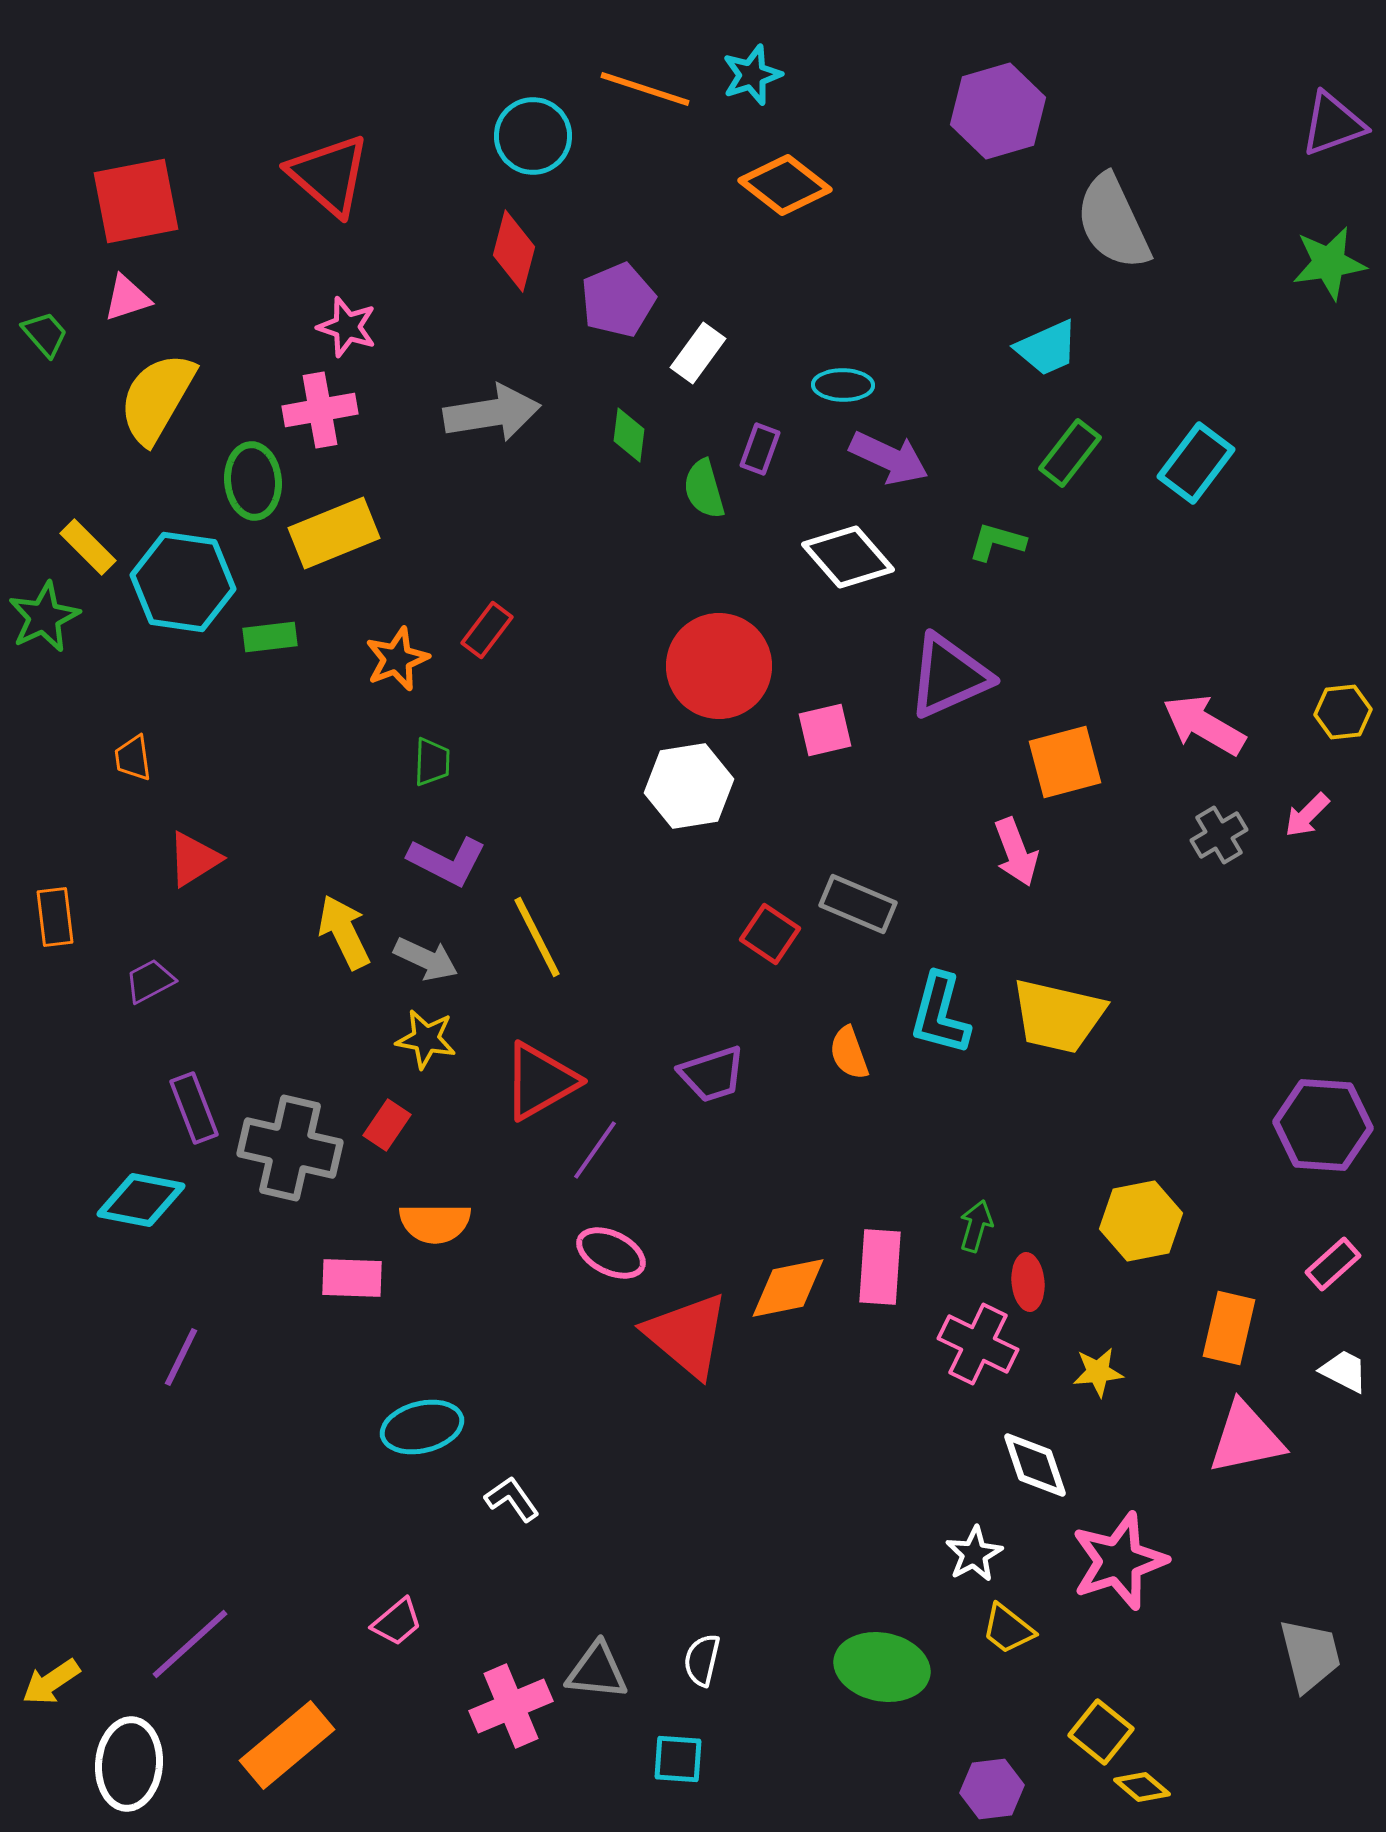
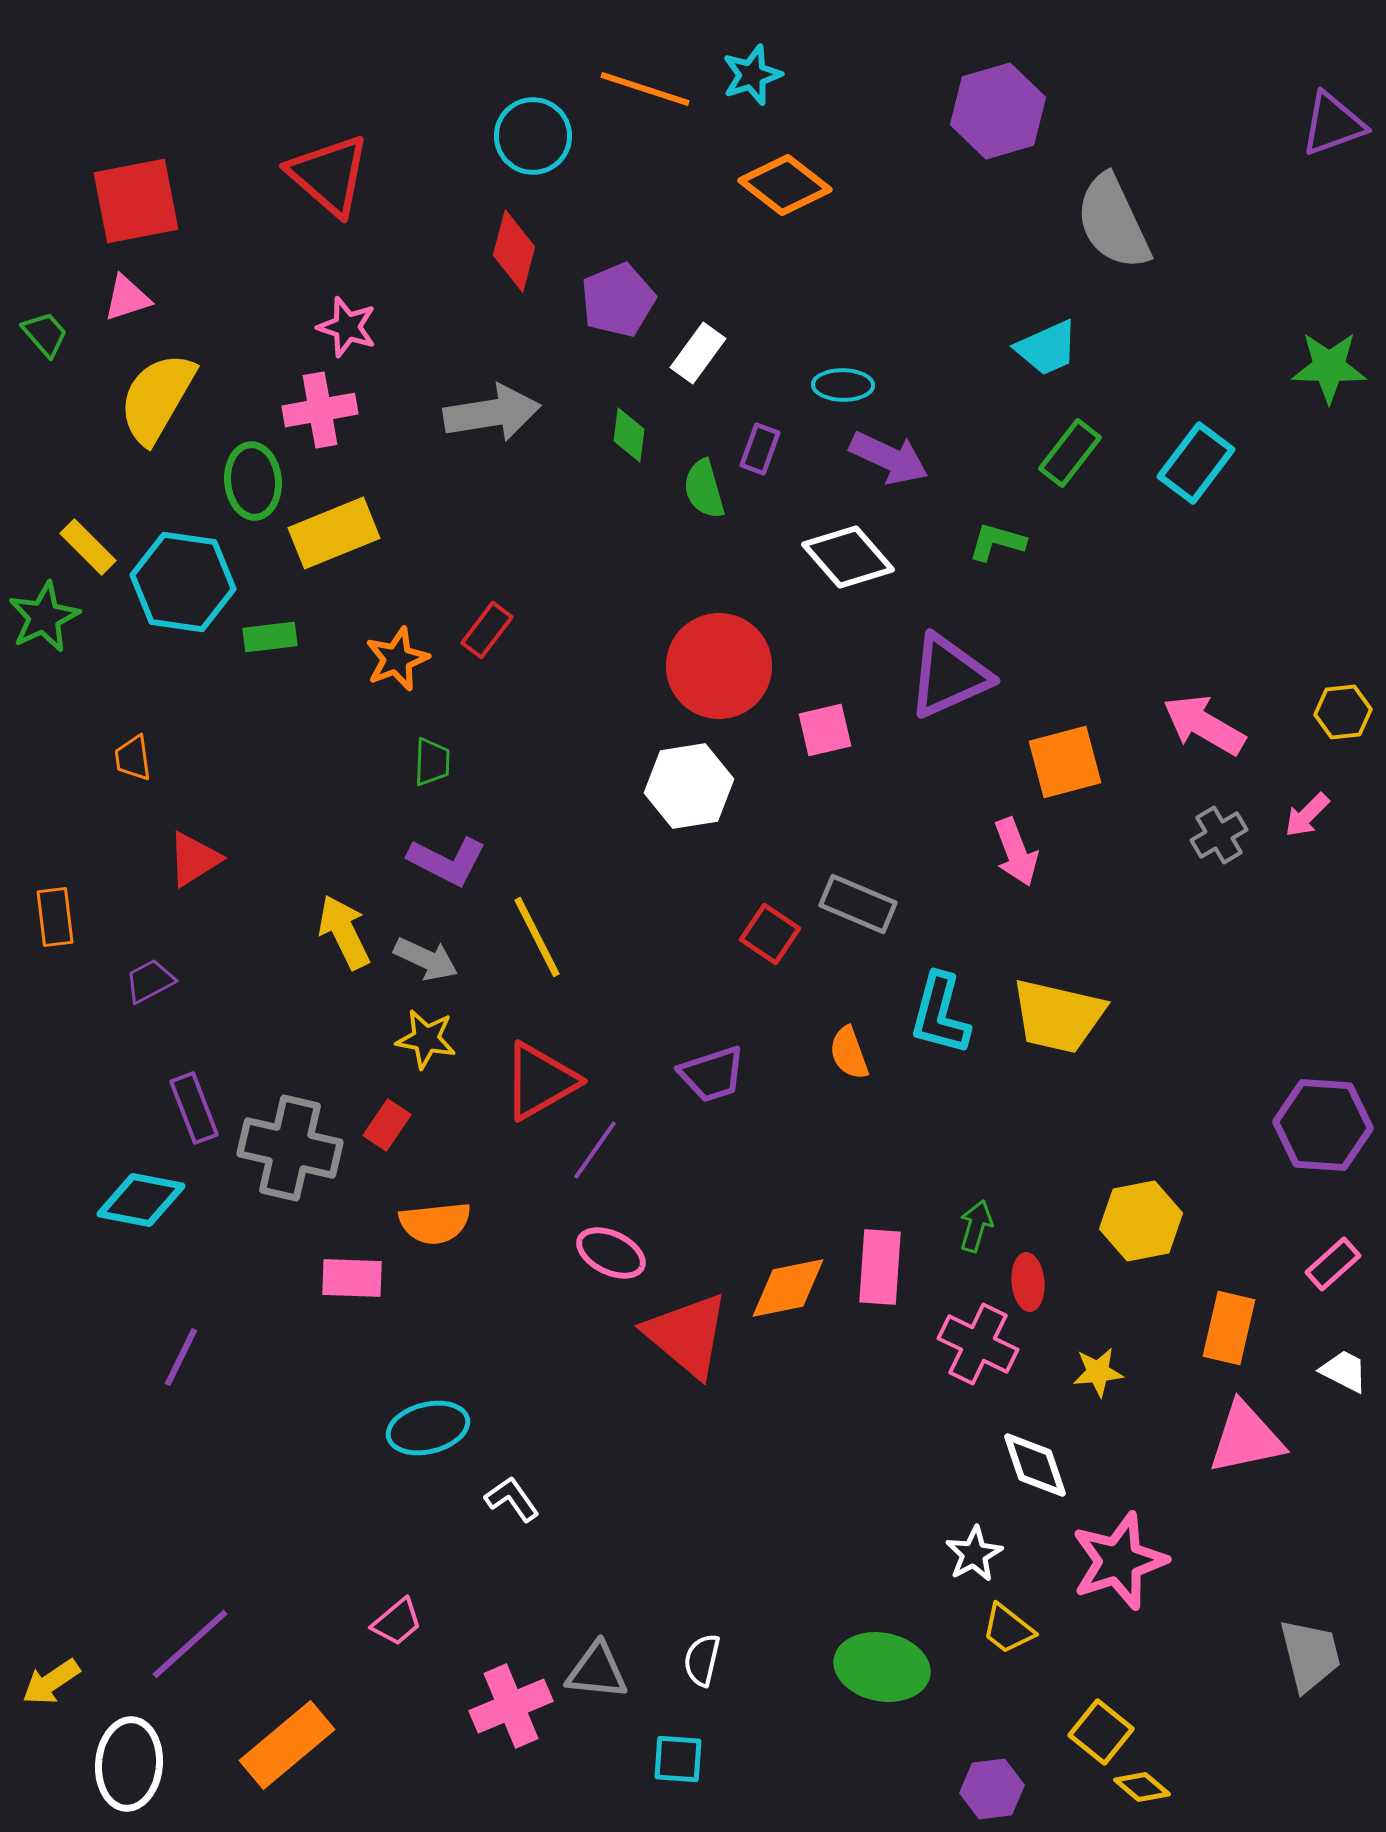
green star at (1329, 263): moved 104 px down; rotated 10 degrees clockwise
orange semicircle at (435, 1223): rotated 6 degrees counterclockwise
cyan ellipse at (422, 1427): moved 6 px right, 1 px down
